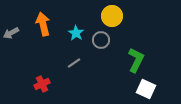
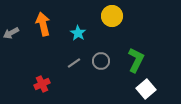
cyan star: moved 2 px right
gray circle: moved 21 px down
white square: rotated 24 degrees clockwise
